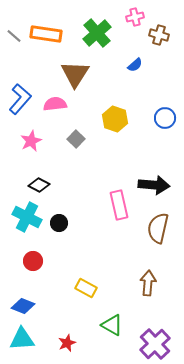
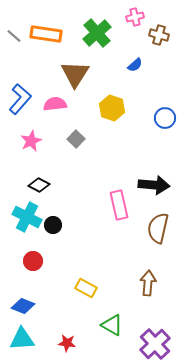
yellow hexagon: moved 3 px left, 11 px up
black circle: moved 6 px left, 2 px down
red star: rotated 30 degrees clockwise
